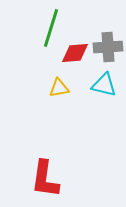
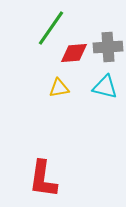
green line: rotated 18 degrees clockwise
red diamond: moved 1 px left
cyan triangle: moved 1 px right, 2 px down
red L-shape: moved 2 px left
